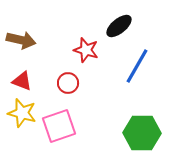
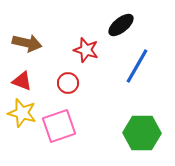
black ellipse: moved 2 px right, 1 px up
brown arrow: moved 6 px right, 3 px down
